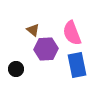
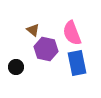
purple hexagon: rotated 15 degrees clockwise
blue rectangle: moved 2 px up
black circle: moved 2 px up
